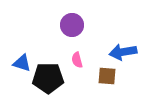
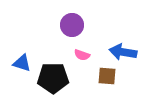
blue arrow: rotated 20 degrees clockwise
pink semicircle: moved 5 px right, 5 px up; rotated 56 degrees counterclockwise
black pentagon: moved 5 px right
